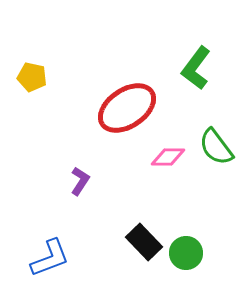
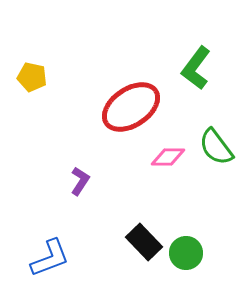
red ellipse: moved 4 px right, 1 px up
